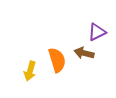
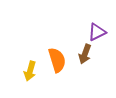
brown arrow: moved 1 px right, 1 px down; rotated 84 degrees counterclockwise
